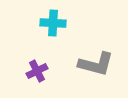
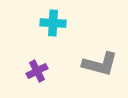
gray L-shape: moved 4 px right
